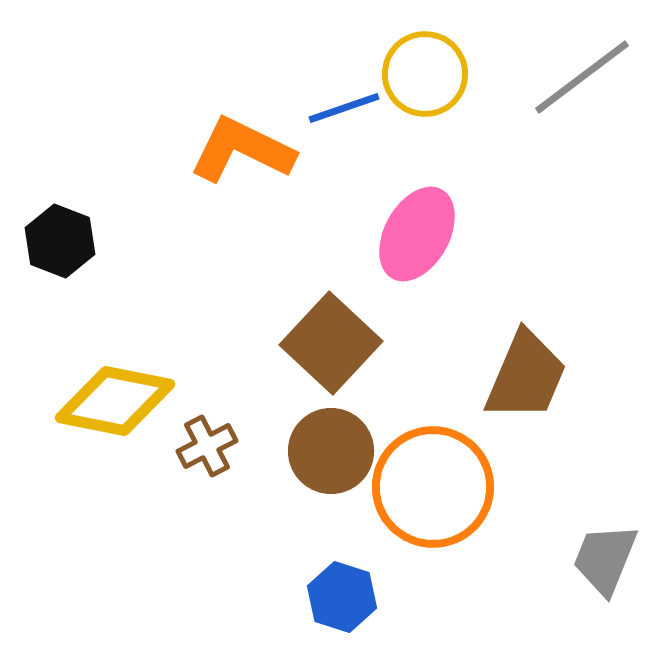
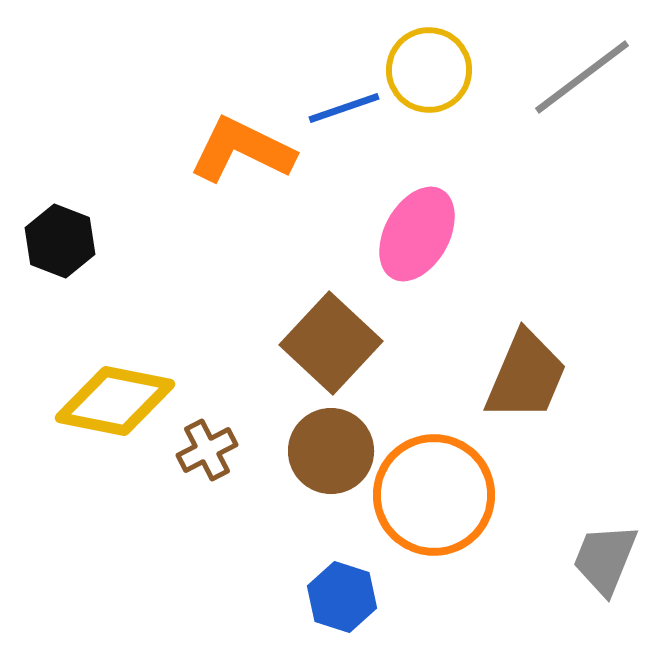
yellow circle: moved 4 px right, 4 px up
brown cross: moved 4 px down
orange circle: moved 1 px right, 8 px down
